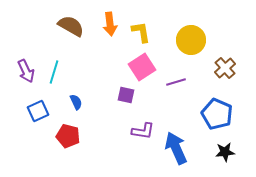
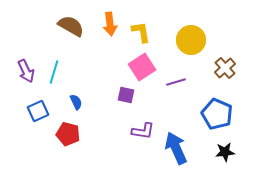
red pentagon: moved 2 px up
